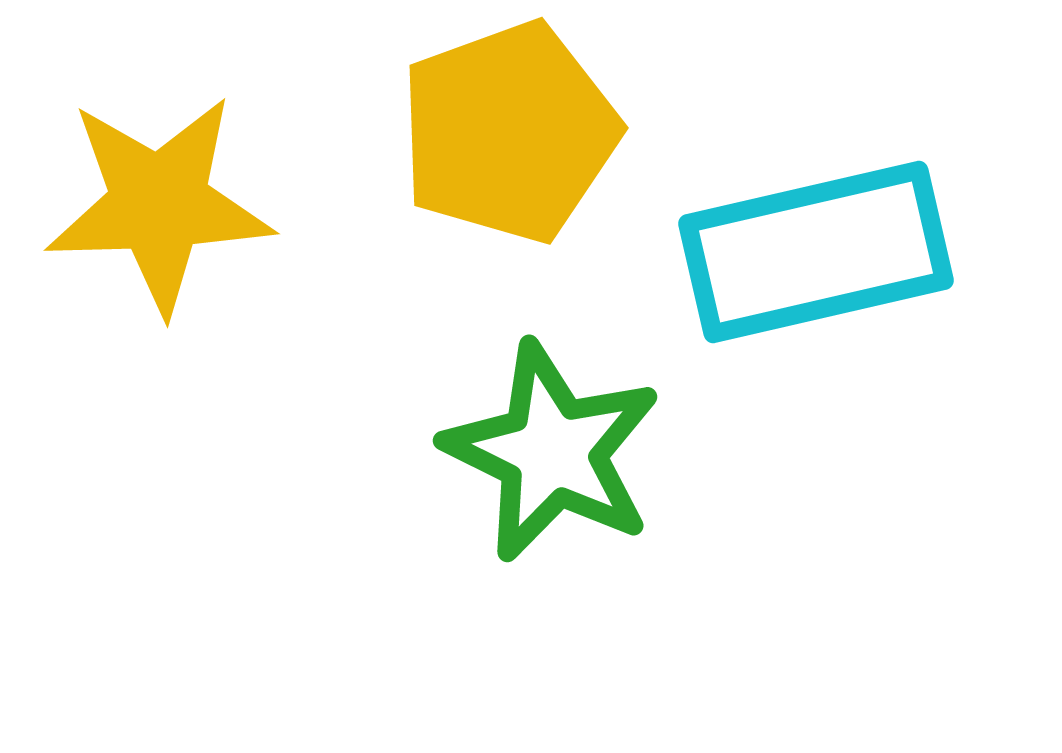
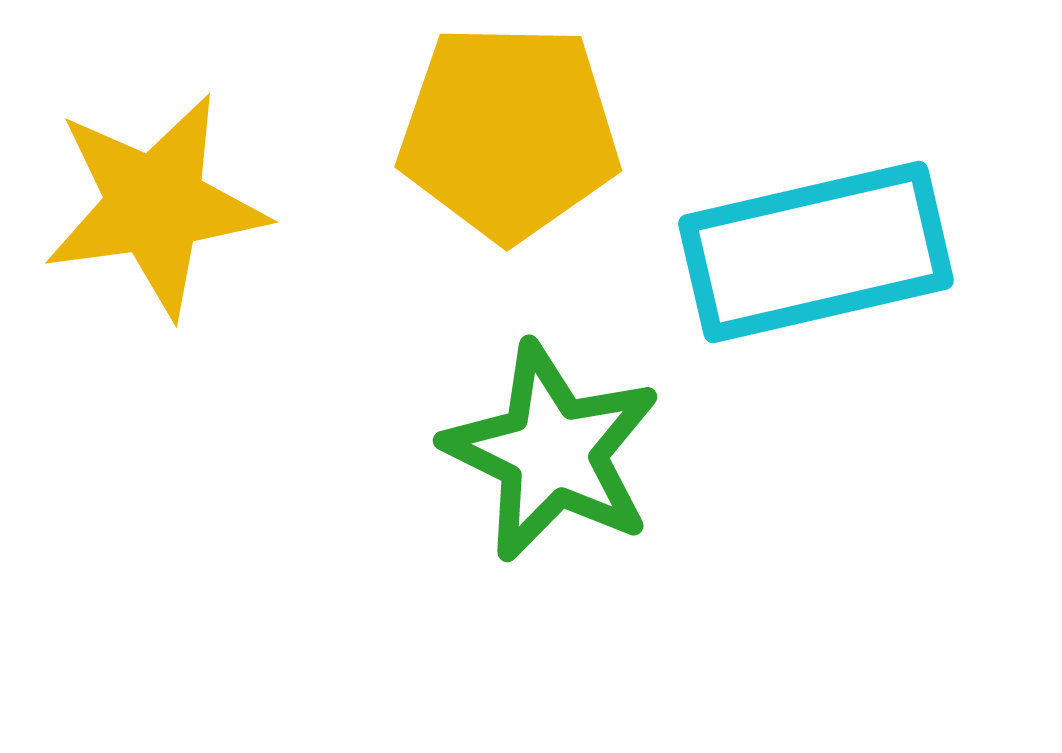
yellow pentagon: rotated 21 degrees clockwise
yellow star: moved 4 px left, 1 px down; rotated 6 degrees counterclockwise
